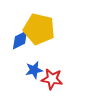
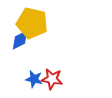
yellow pentagon: moved 7 px left, 6 px up
blue star: moved 9 px down; rotated 24 degrees clockwise
